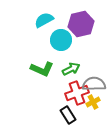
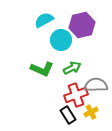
purple hexagon: moved 1 px right, 1 px down
green arrow: moved 1 px right, 1 px up
gray semicircle: moved 2 px right, 1 px down
red cross: moved 1 px left, 2 px down
yellow cross: moved 2 px left, 10 px down
